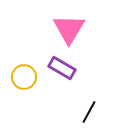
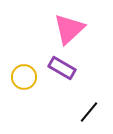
pink triangle: rotated 16 degrees clockwise
black line: rotated 10 degrees clockwise
